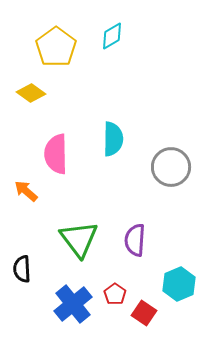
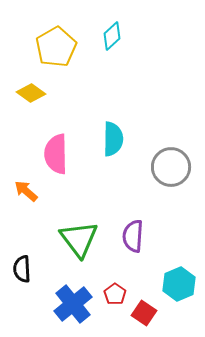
cyan diamond: rotated 12 degrees counterclockwise
yellow pentagon: rotated 6 degrees clockwise
purple semicircle: moved 2 px left, 4 px up
